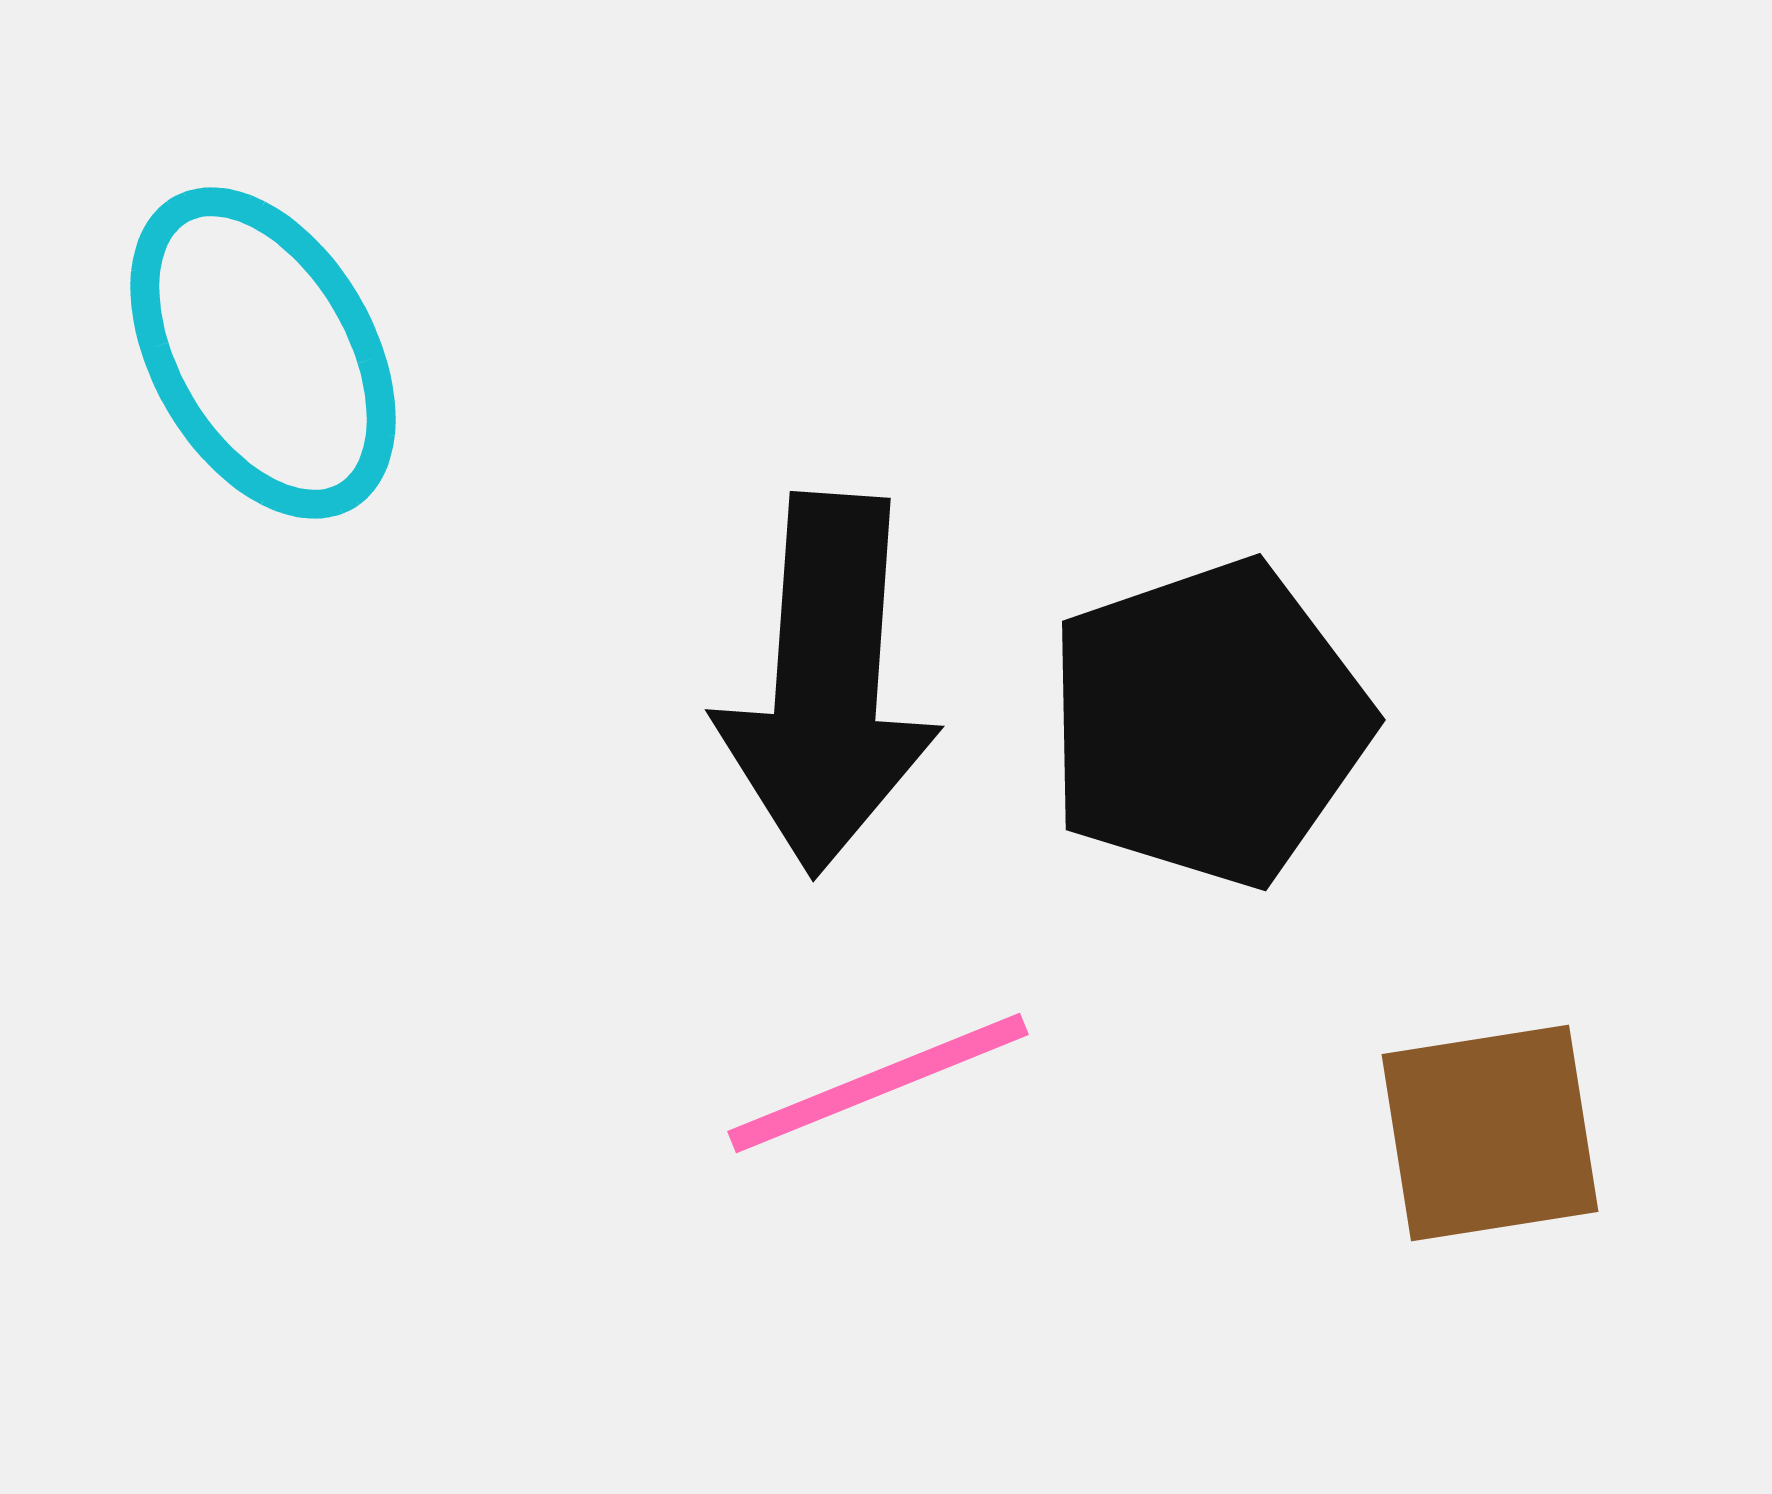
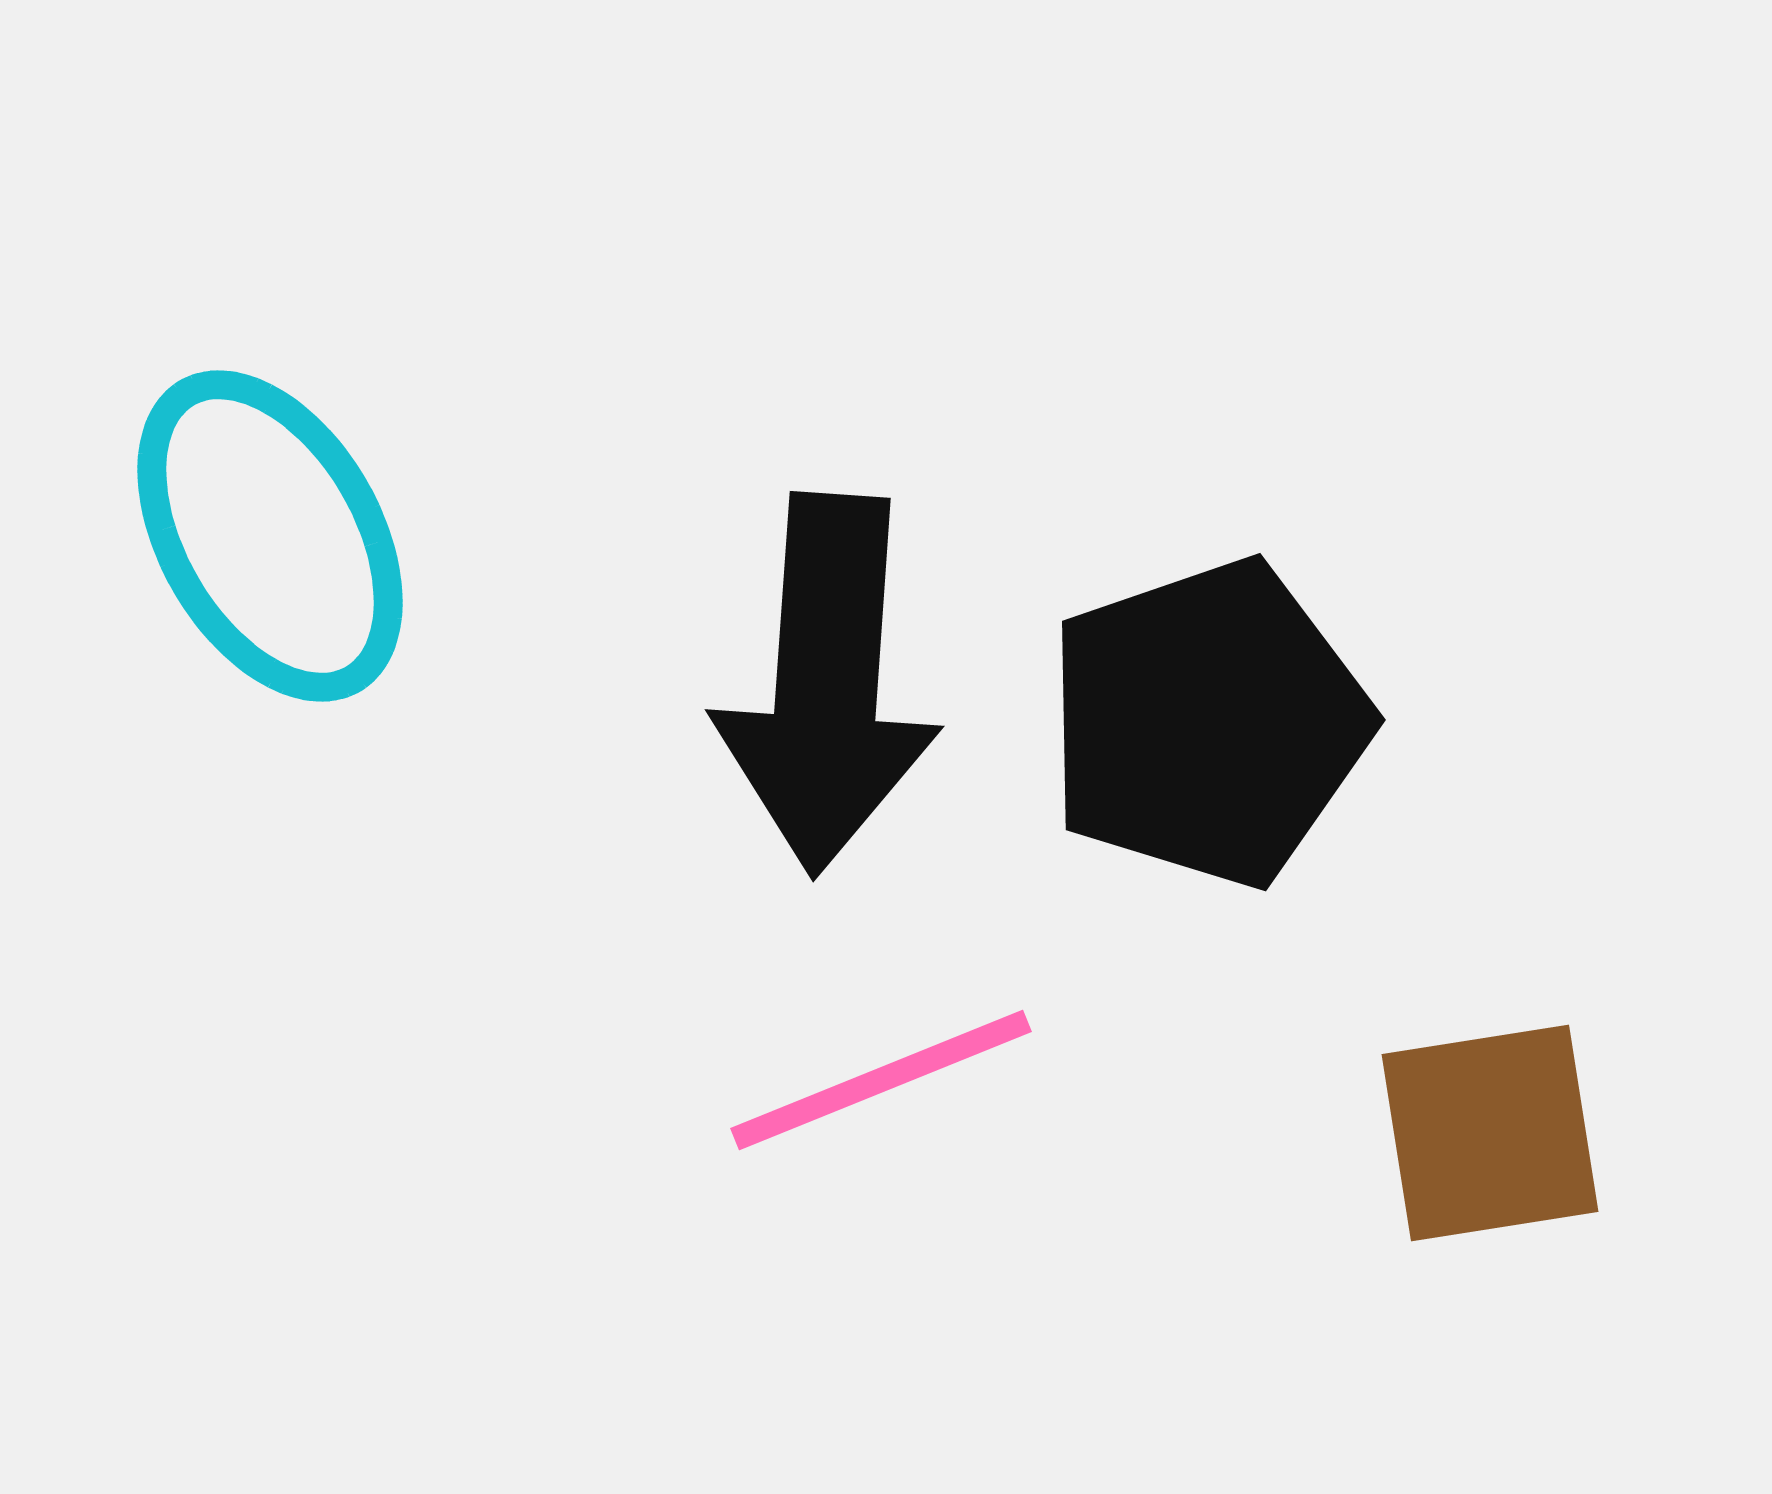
cyan ellipse: moved 7 px right, 183 px down
pink line: moved 3 px right, 3 px up
